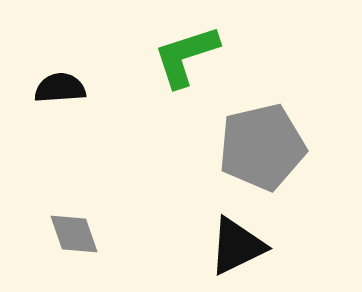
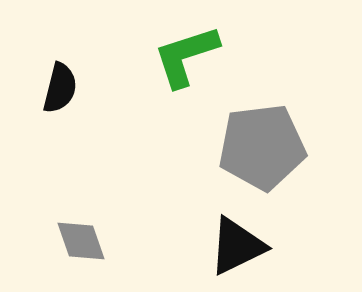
black semicircle: rotated 108 degrees clockwise
gray pentagon: rotated 6 degrees clockwise
gray diamond: moved 7 px right, 7 px down
